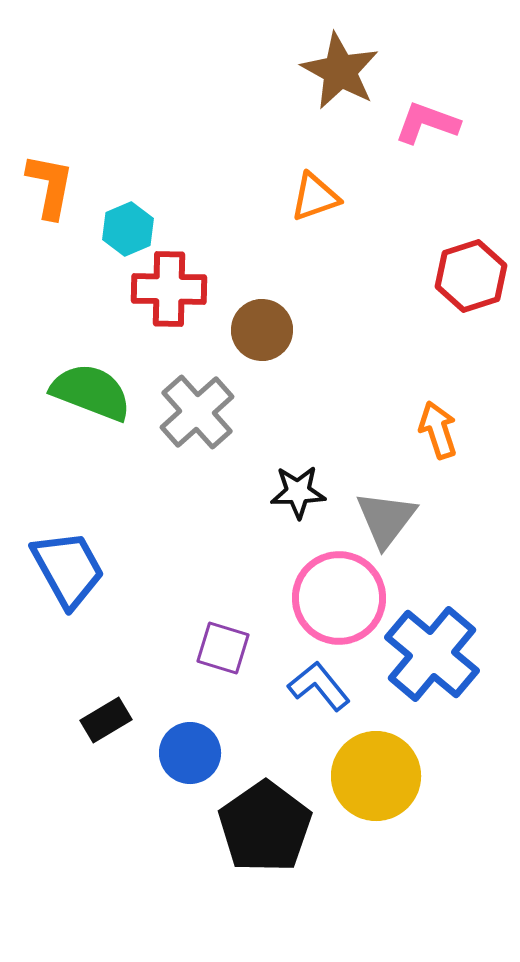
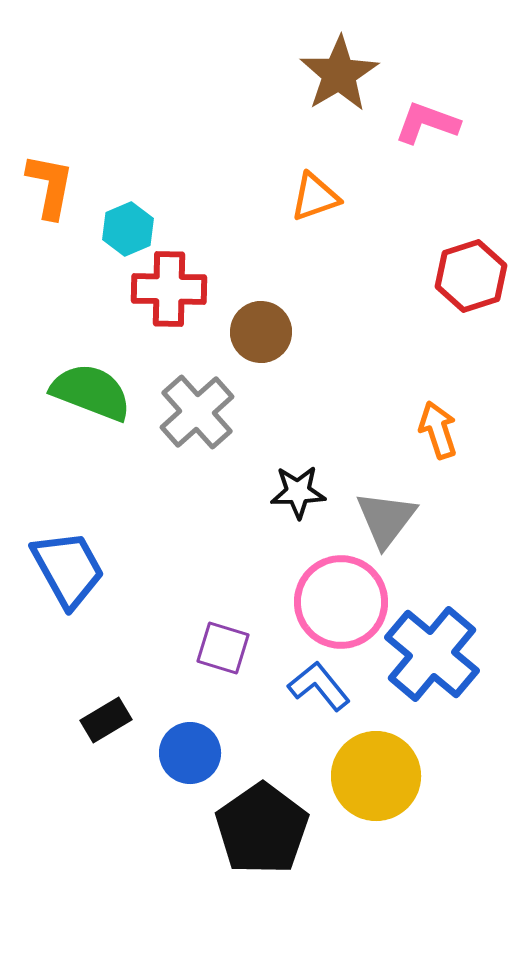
brown star: moved 1 px left, 3 px down; rotated 12 degrees clockwise
brown circle: moved 1 px left, 2 px down
pink circle: moved 2 px right, 4 px down
black pentagon: moved 3 px left, 2 px down
